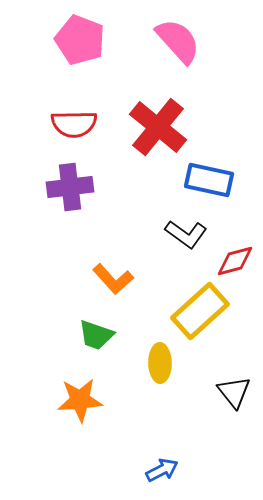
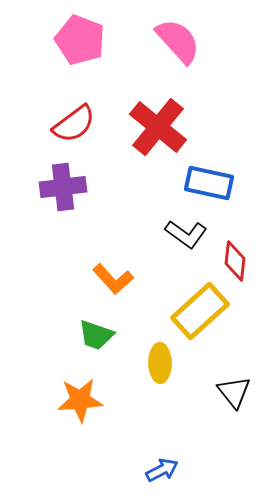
red semicircle: rotated 36 degrees counterclockwise
blue rectangle: moved 3 px down
purple cross: moved 7 px left
red diamond: rotated 69 degrees counterclockwise
